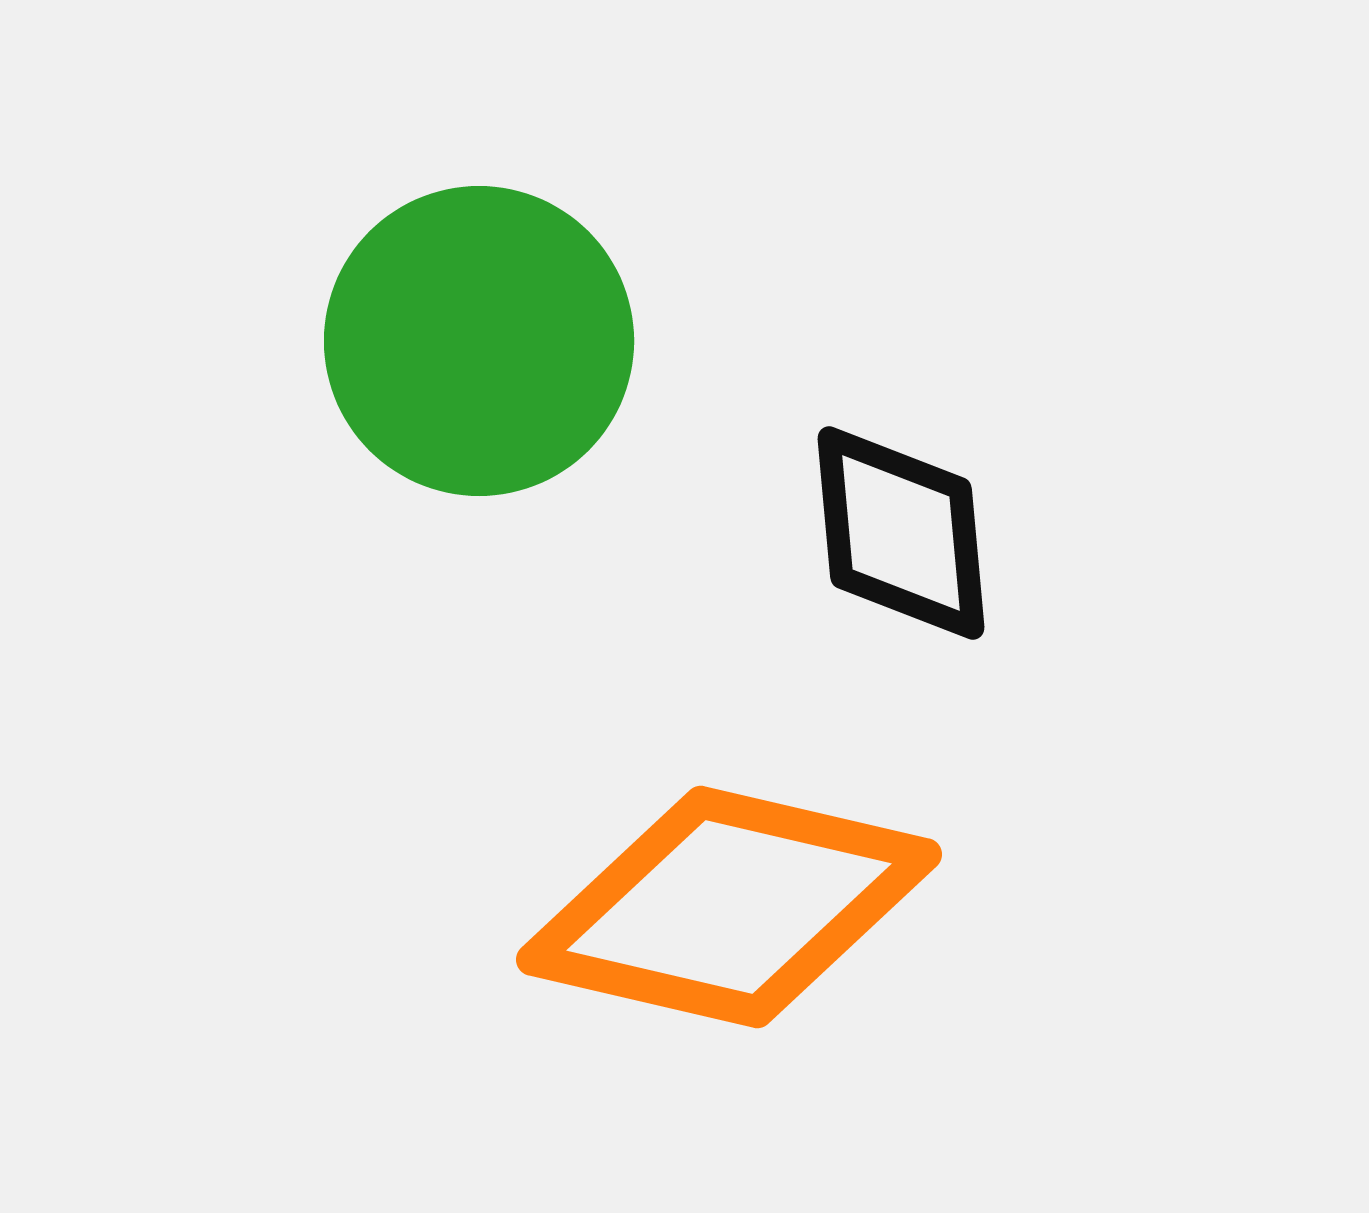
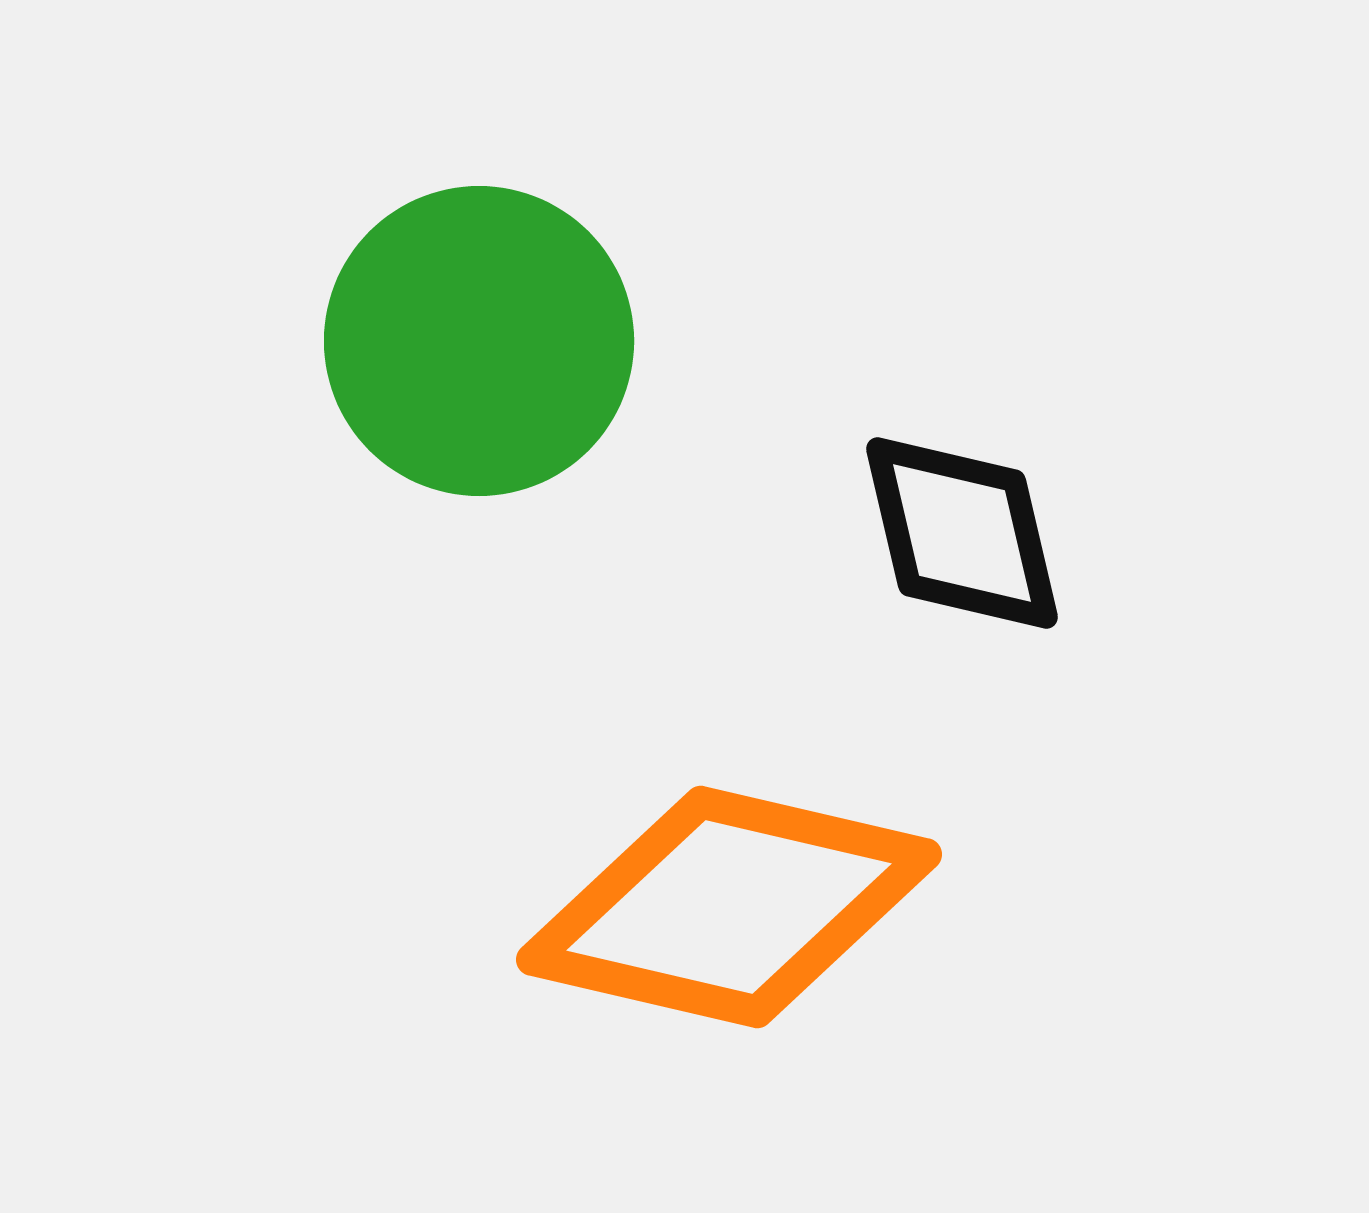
black diamond: moved 61 px right; rotated 8 degrees counterclockwise
